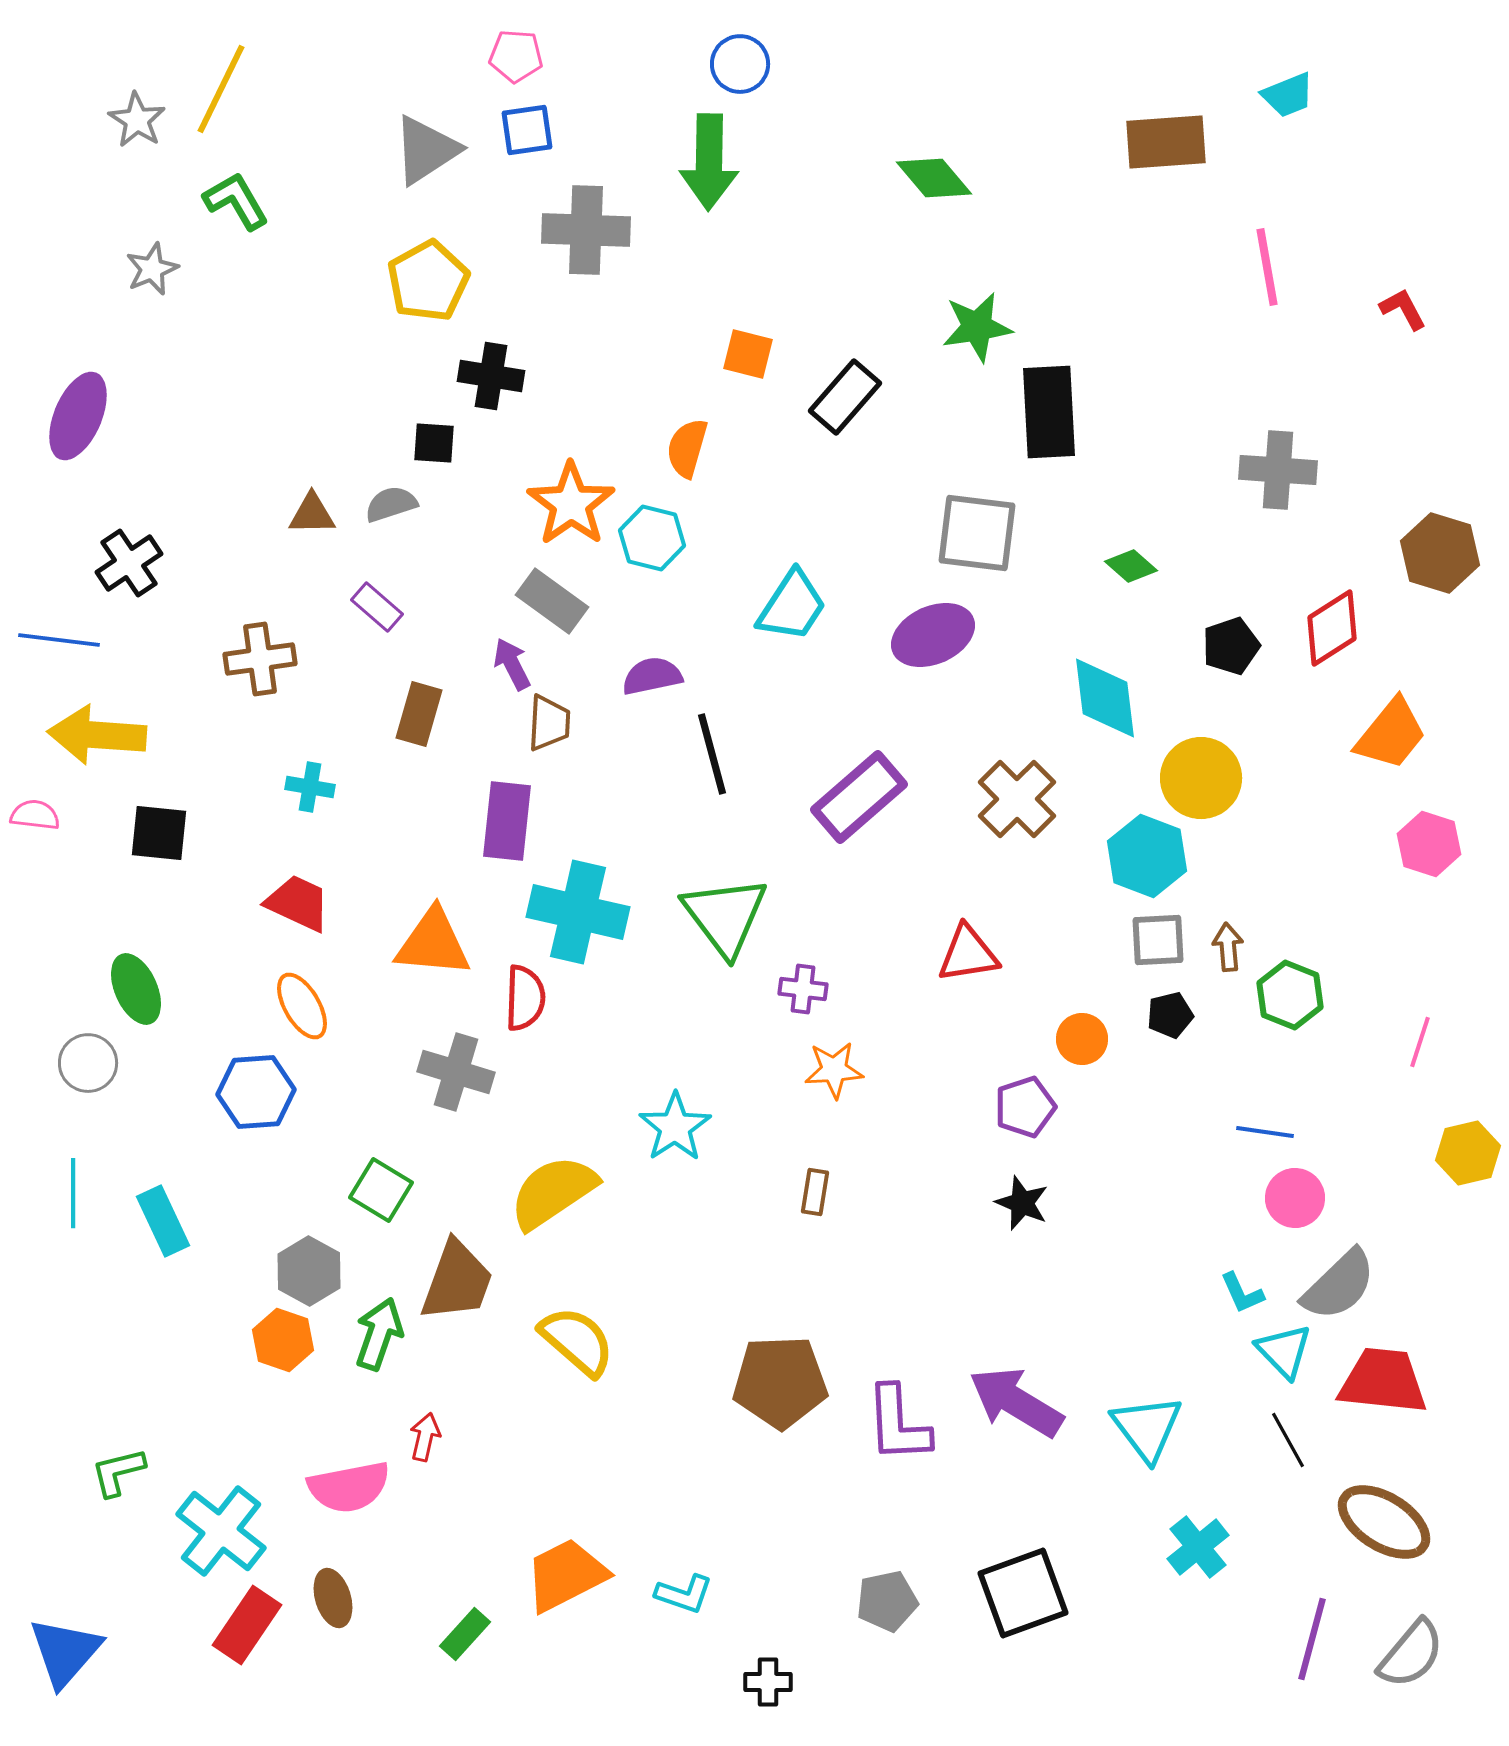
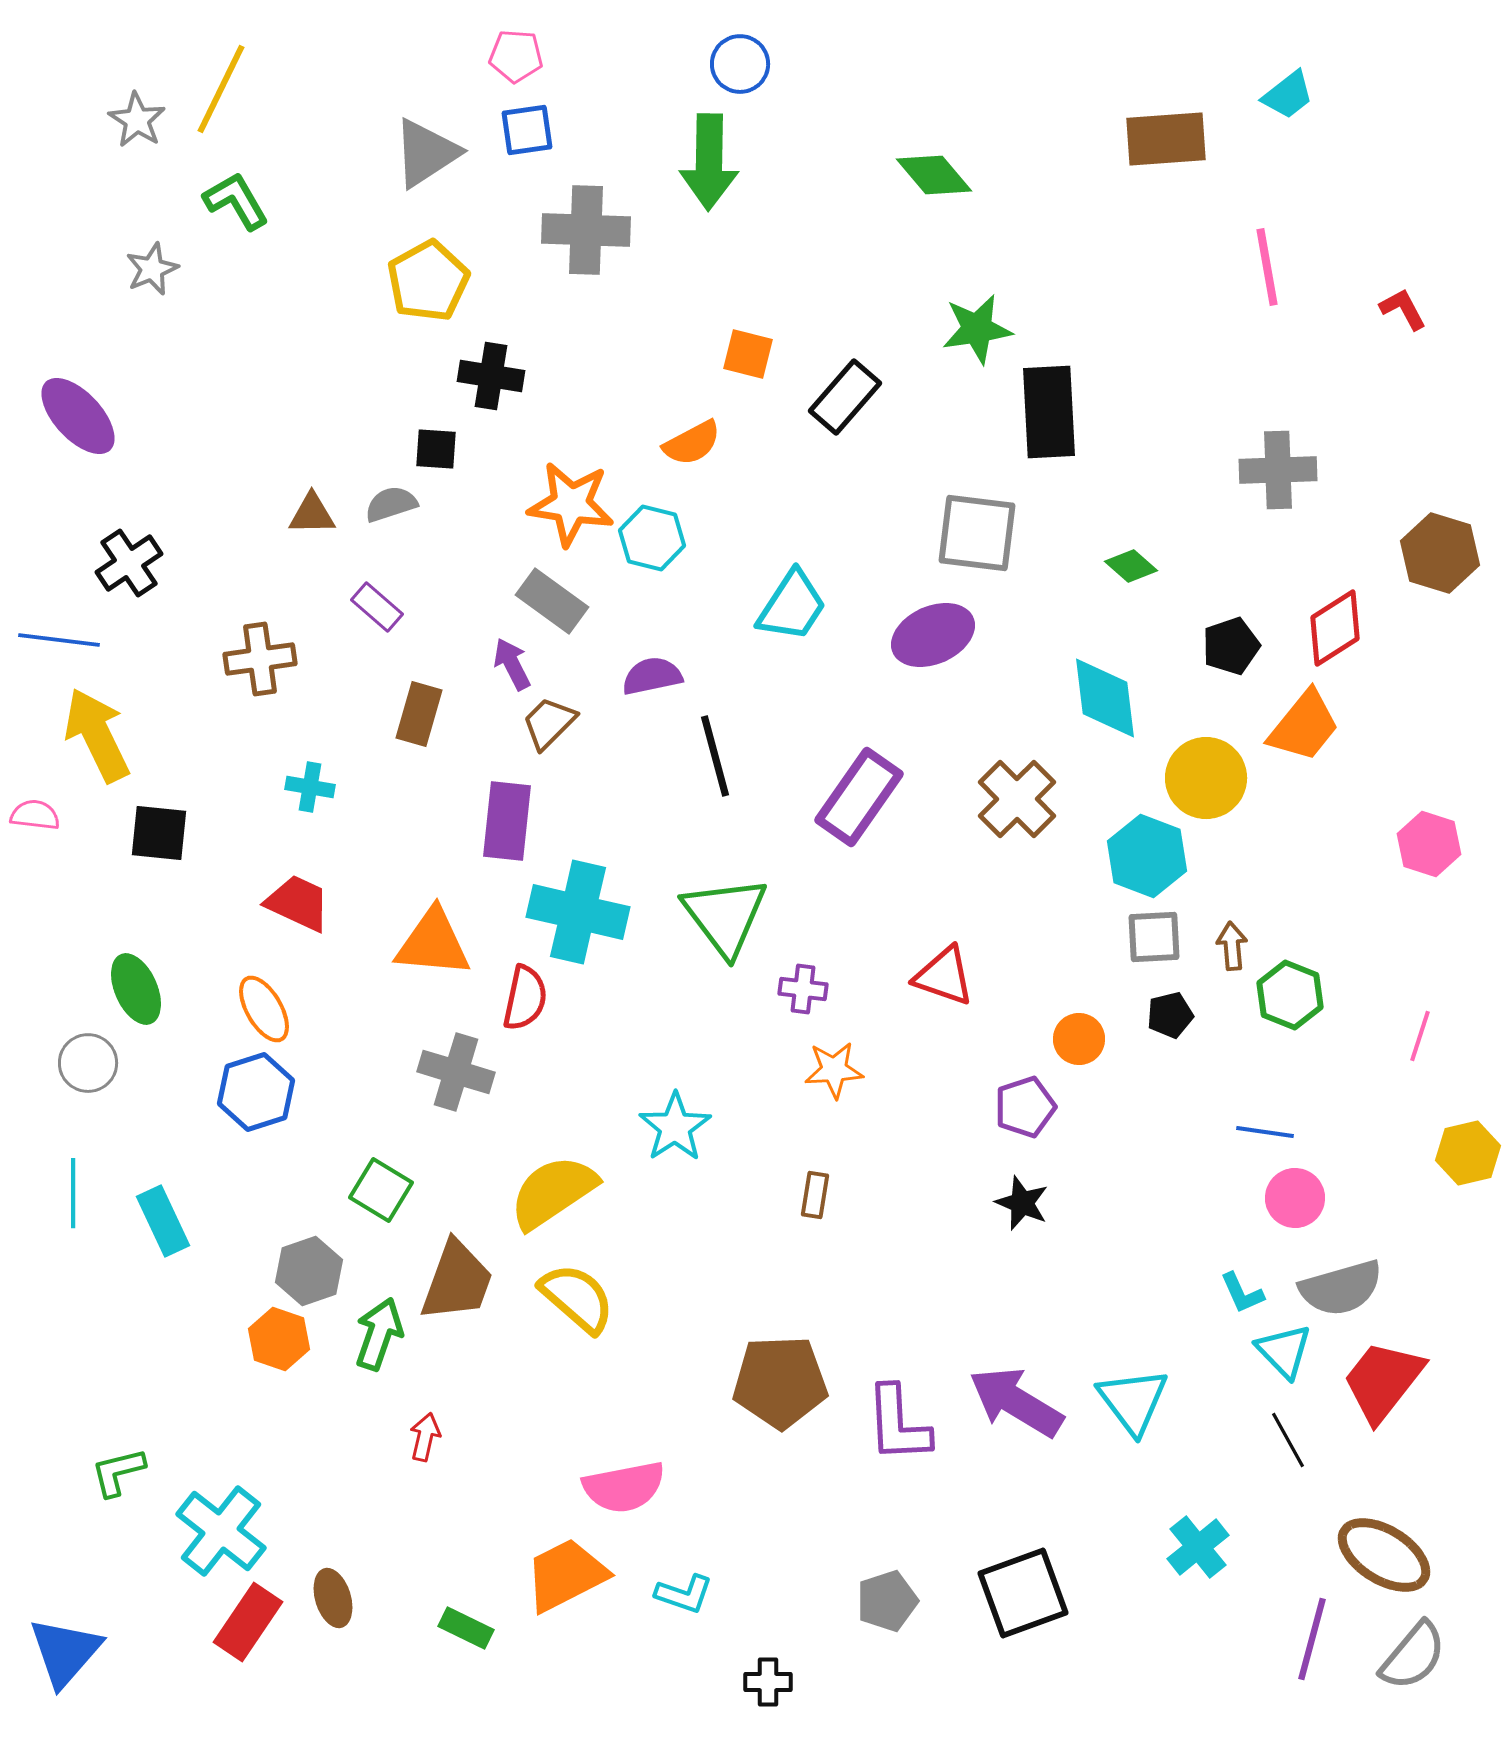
cyan trapezoid at (1288, 95): rotated 16 degrees counterclockwise
brown rectangle at (1166, 142): moved 3 px up
gray triangle at (426, 150): moved 3 px down
green diamond at (934, 178): moved 3 px up
green star at (977, 327): moved 2 px down
purple ellipse at (78, 416): rotated 66 degrees counterclockwise
black square at (434, 443): moved 2 px right, 6 px down
orange semicircle at (687, 448): moved 5 px right, 5 px up; rotated 134 degrees counterclockwise
gray cross at (1278, 470): rotated 6 degrees counterclockwise
orange star at (571, 504): rotated 28 degrees counterclockwise
red diamond at (1332, 628): moved 3 px right
brown trapezoid at (549, 723): rotated 138 degrees counterclockwise
orange trapezoid at (1391, 734): moved 87 px left, 8 px up
yellow arrow at (97, 735): rotated 60 degrees clockwise
black line at (712, 754): moved 3 px right, 2 px down
yellow circle at (1201, 778): moved 5 px right
purple rectangle at (859, 797): rotated 14 degrees counterclockwise
gray square at (1158, 940): moved 4 px left, 3 px up
brown arrow at (1228, 947): moved 4 px right, 1 px up
red triangle at (968, 954): moved 24 px left, 22 px down; rotated 28 degrees clockwise
red semicircle at (525, 998): rotated 10 degrees clockwise
orange ellipse at (302, 1006): moved 38 px left, 3 px down
orange circle at (1082, 1039): moved 3 px left
pink line at (1420, 1042): moved 6 px up
blue hexagon at (256, 1092): rotated 14 degrees counterclockwise
brown rectangle at (815, 1192): moved 3 px down
gray hexagon at (309, 1271): rotated 12 degrees clockwise
gray semicircle at (1339, 1285): moved 2 px right, 3 px down; rotated 28 degrees clockwise
orange hexagon at (283, 1340): moved 4 px left, 1 px up
yellow semicircle at (577, 1341): moved 43 px up
red trapezoid at (1383, 1381): rotated 58 degrees counterclockwise
cyan triangle at (1147, 1428): moved 14 px left, 27 px up
pink semicircle at (349, 1487): moved 275 px right
brown ellipse at (1384, 1522): moved 33 px down
gray pentagon at (887, 1601): rotated 6 degrees counterclockwise
red rectangle at (247, 1625): moved 1 px right, 3 px up
green rectangle at (465, 1634): moved 1 px right, 6 px up; rotated 74 degrees clockwise
gray semicircle at (1411, 1654): moved 2 px right, 2 px down
